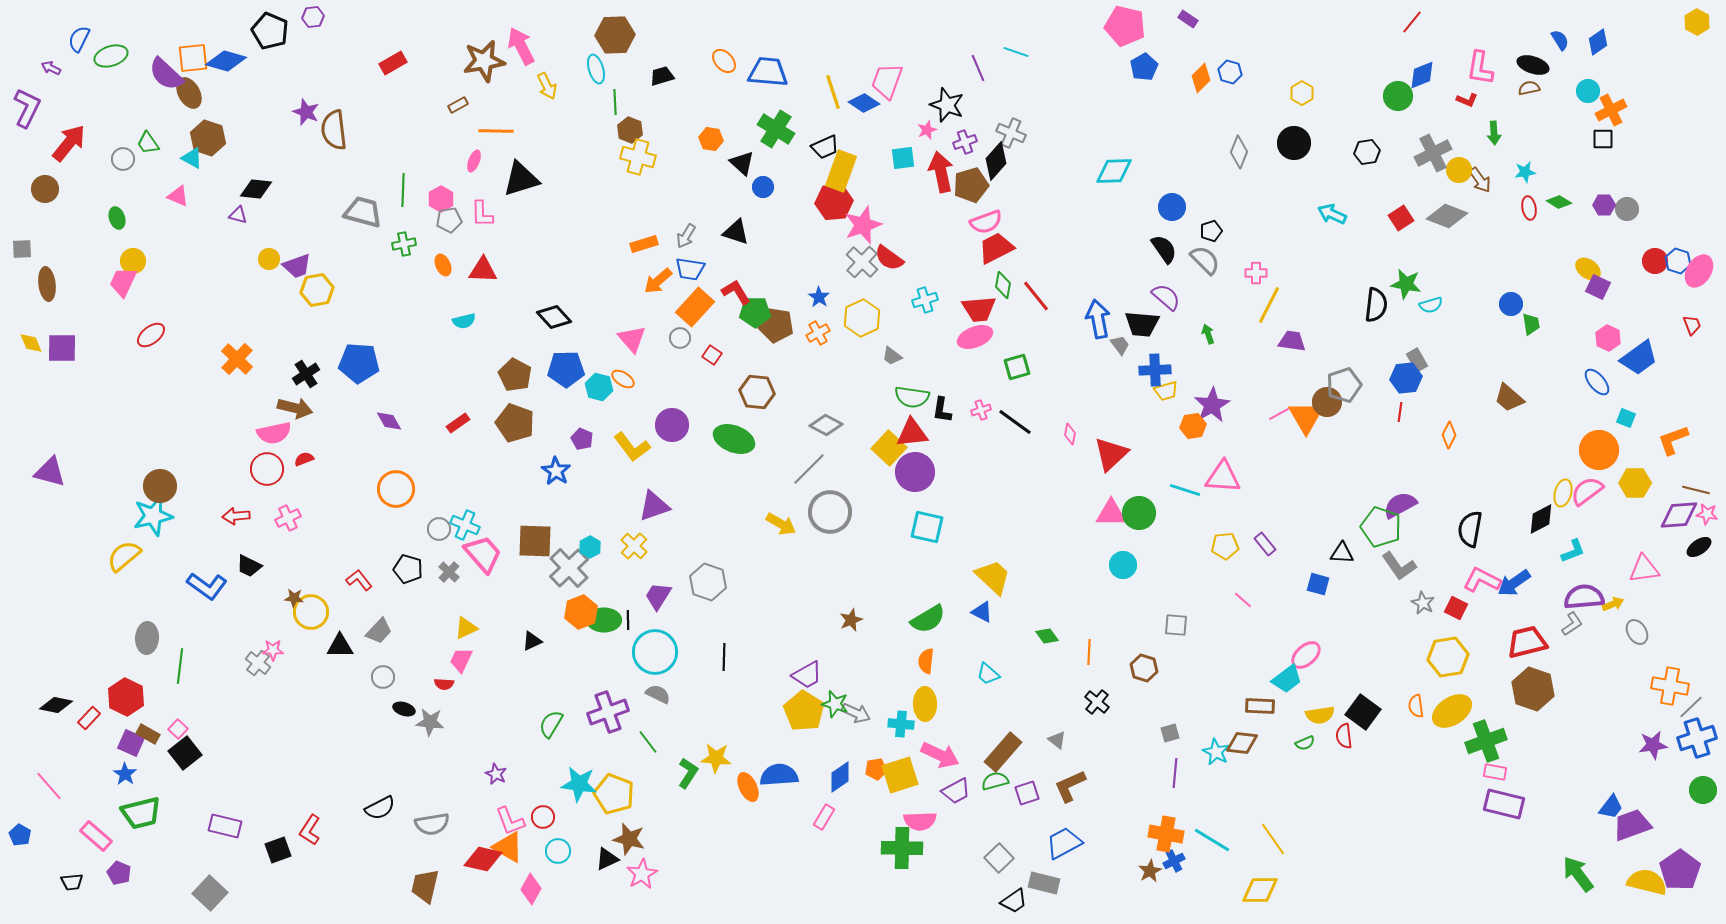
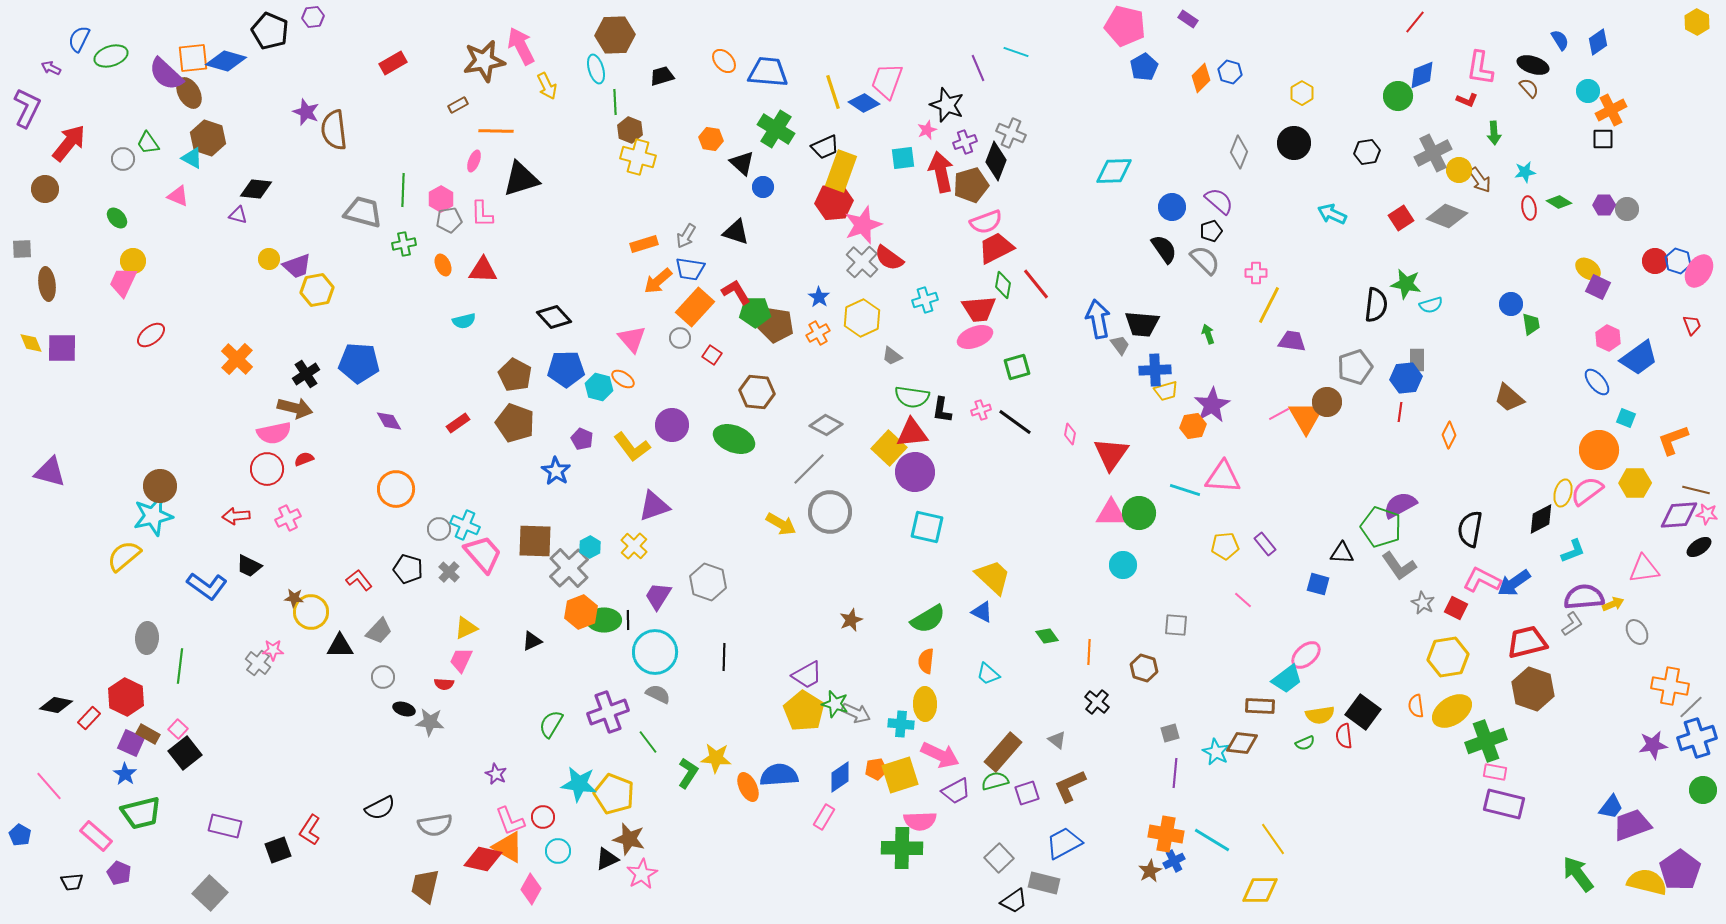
red line at (1412, 22): moved 3 px right
brown semicircle at (1529, 88): rotated 60 degrees clockwise
black diamond at (996, 161): rotated 21 degrees counterclockwise
green ellipse at (117, 218): rotated 25 degrees counterclockwise
red line at (1036, 296): moved 12 px up
purple semicircle at (1166, 297): moved 53 px right, 96 px up
gray rectangle at (1417, 360): rotated 30 degrees clockwise
gray pentagon at (1344, 385): moved 11 px right, 18 px up
red triangle at (1111, 454): rotated 12 degrees counterclockwise
gray semicircle at (432, 824): moved 3 px right, 1 px down
